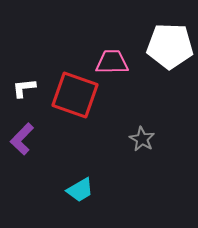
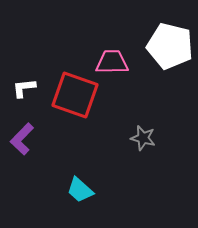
white pentagon: rotated 12 degrees clockwise
gray star: moved 1 px right, 1 px up; rotated 15 degrees counterclockwise
cyan trapezoid: rotated 72 degrees clockwise
